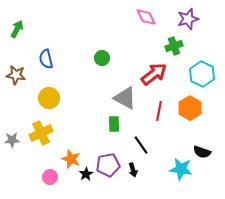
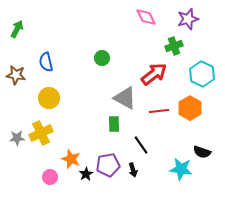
blue semicircle: moved 3 px down
red line: rotated 72 degrees clockwise
gray star: moved 5 px right, 2 px up
